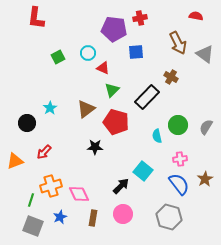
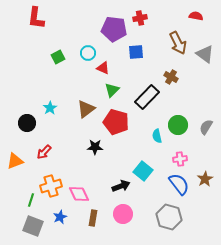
black arrow: rotated 24 degrees clockwise
